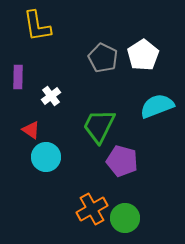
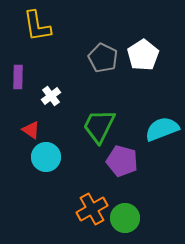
cyan semicircle: moved 5 px right, 23 px down
